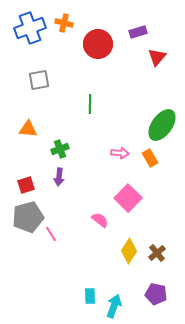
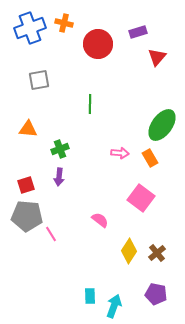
pink square: moved 13 px right; rotated 8 degrees counterclockwise
gray pentagon: moved 1 px left, 1 px up; rotated 20 degrees clockwise
